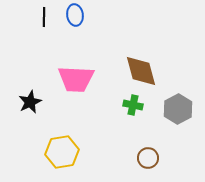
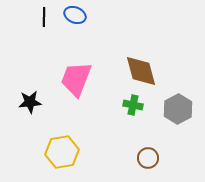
blue ellipse: rotated 60 degrees counterclockwise
pink trapezoid: rotated 108 degrees clockwise
black star: rotated 20 degrees clockwise
